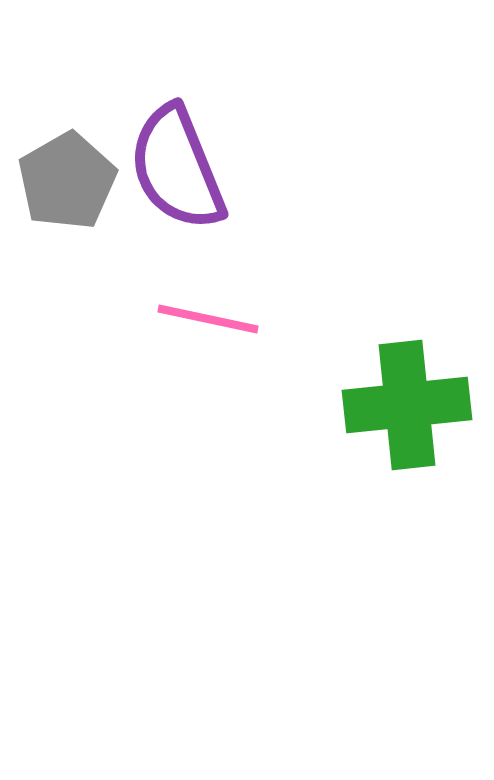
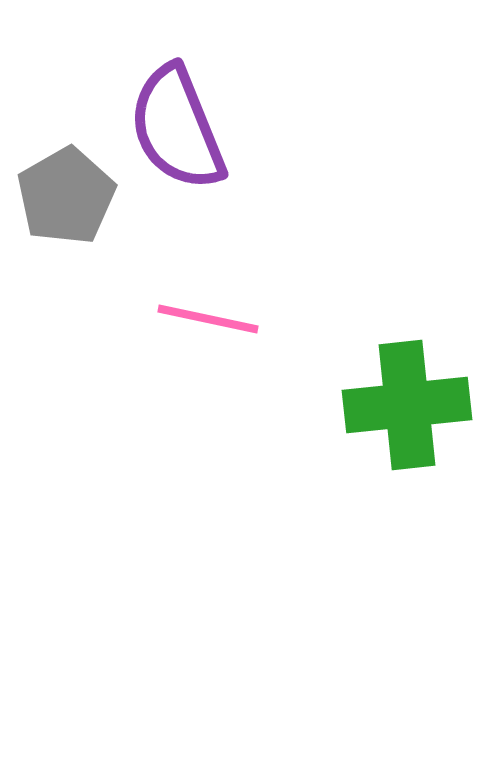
purple semicircle: moved 40 px up
gray pentagon: moved 1 px left, 15 px down
